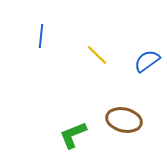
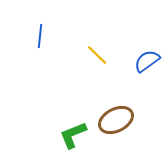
blue line: moved 1 px left
brown ellipse: moved 8 px left; rotated 40 degrees counterclockwise
